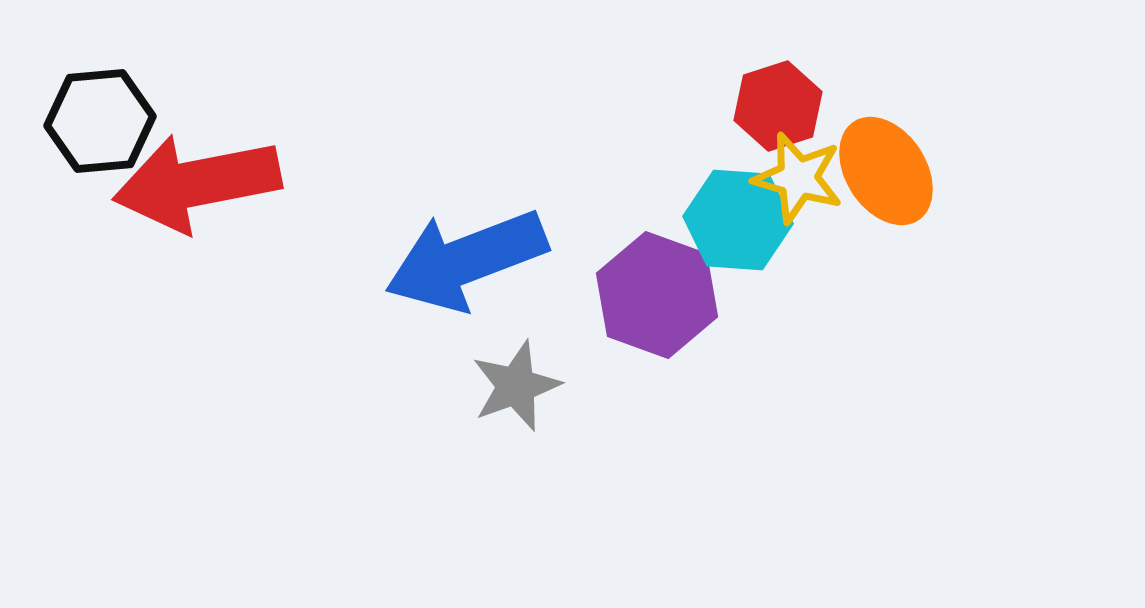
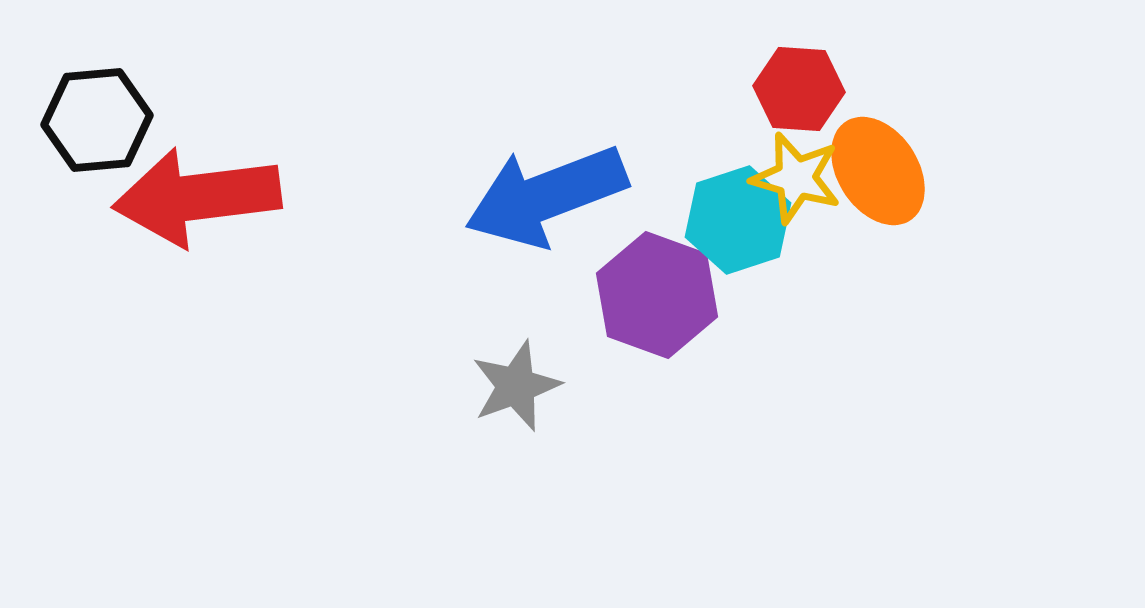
red hexagon: moved 21 px right, 17 px up; rotated 22 degrees clockwise
black hexagon: moved 3 px left, 1 px up
orange ellipse: moved 8 px left
yellow star: moved 2 px left
red arrow: moved 14 px down; rotated 4 degrees clockwise
cyan hexagon: rotated 22 degrees counterclockwise
blue arrow: moved 80 px right, 64 px up
